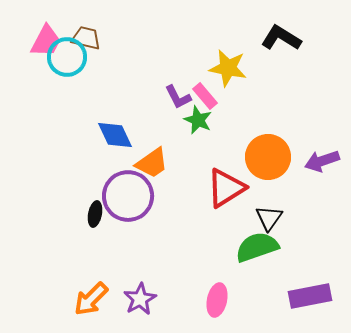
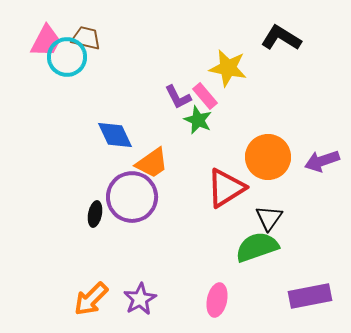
purple circle: moved 4 px right, 1 px down
